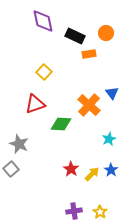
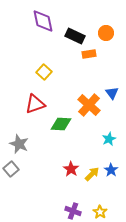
purple cross: moved 1 px left; rotated 28 degrees clockwise
